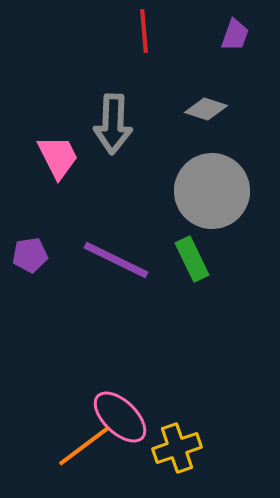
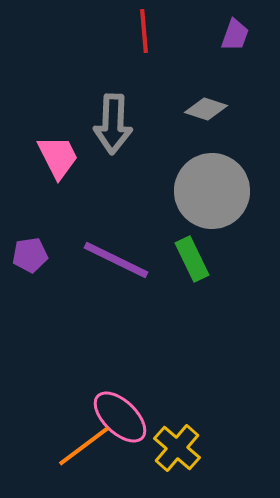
yellow cross: rotated 30 degrees counterclockwise
